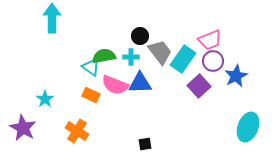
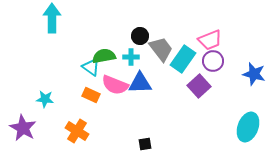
gray trapezoid: moved 1 px right, 3 px up
blue star: moved 18 px right, 2 px up; rotated 30 degrees counterclockwise
cyan star: rotated 30 degrees counterclockwise
